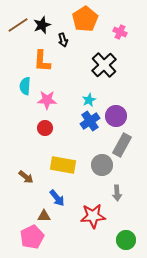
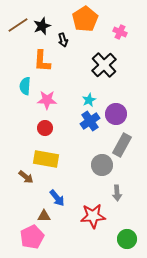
black star: moved 1 px down
purple circle: moved 2 px up
yellow rectangle: moved 17 px left, 6 px up
green circle: moved 1 px right, 1 px up
